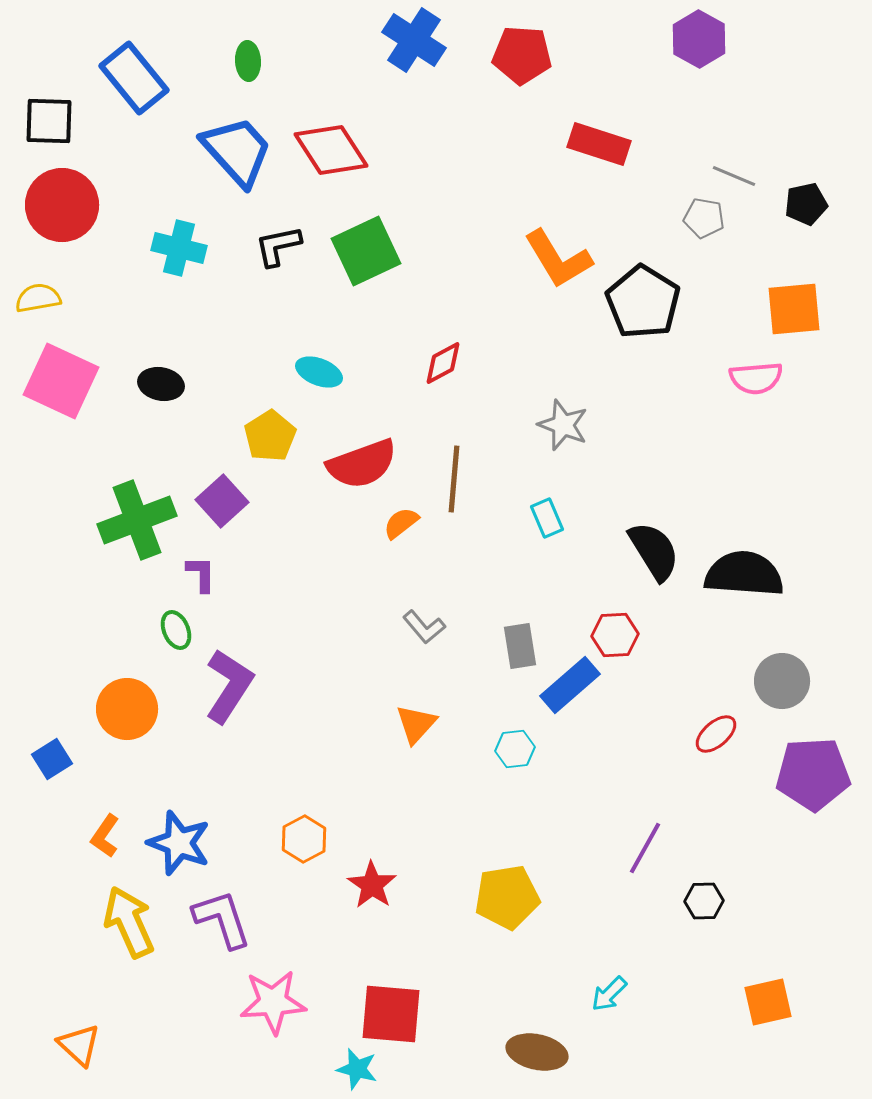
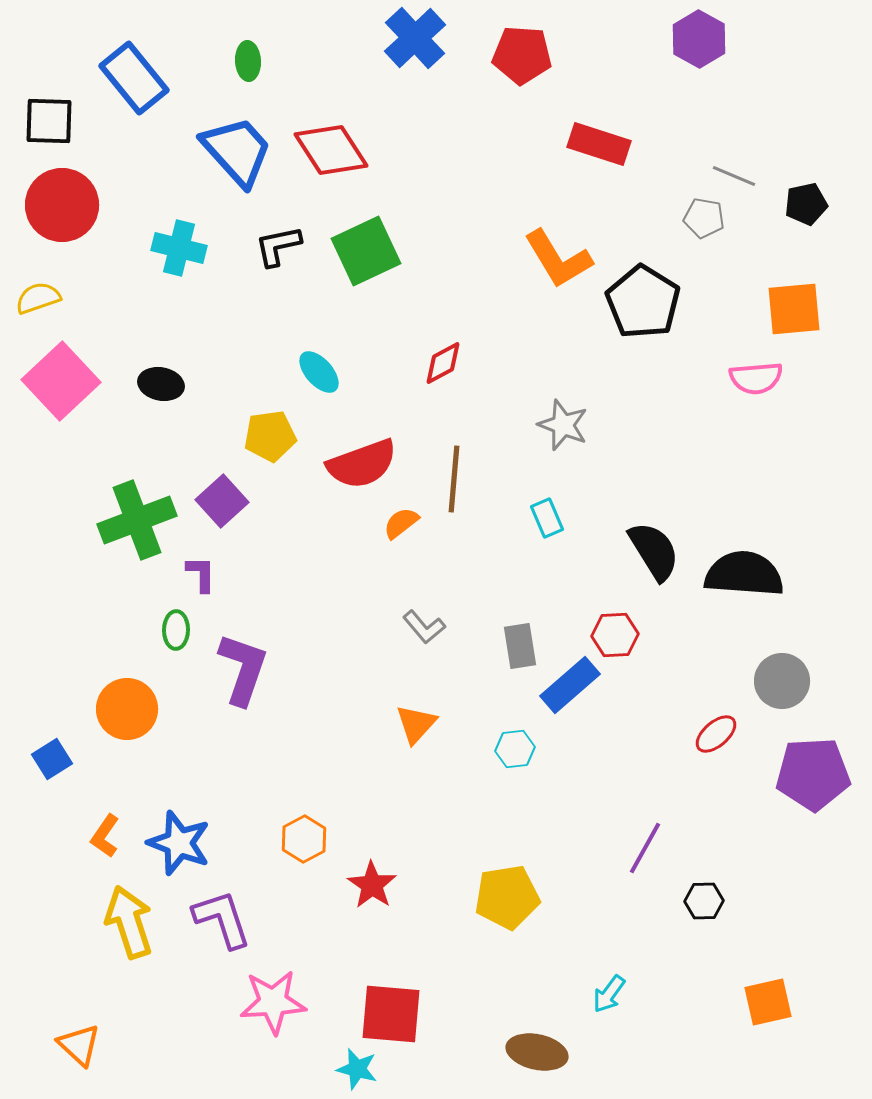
blue cross at (414, 40): moved 1 px right, 2 px up; rotated 14 degrees clockwise
yellow semicircle at (38, 298): rotated 9 degrees counterclockwise
cyan ellipse at (319, 372): rotated 27 degrees clockwise
pink square at (61, 381): rotated 22 degrees clockwise
yellow pentagon at (270, 436): rotated 24 degrees clockwise
green ellipse at (176, 630): rotated 24 degrees clockwise
purple L-shape at (229, 686): moved 14 px right, 17 px up; rotated 14 degrees counterclockwise
yellow arrow at (129, 922): rotated 6 degrees clockwise
cyan arrow at (609, 994): rotated 9 degrees counterclockwise
